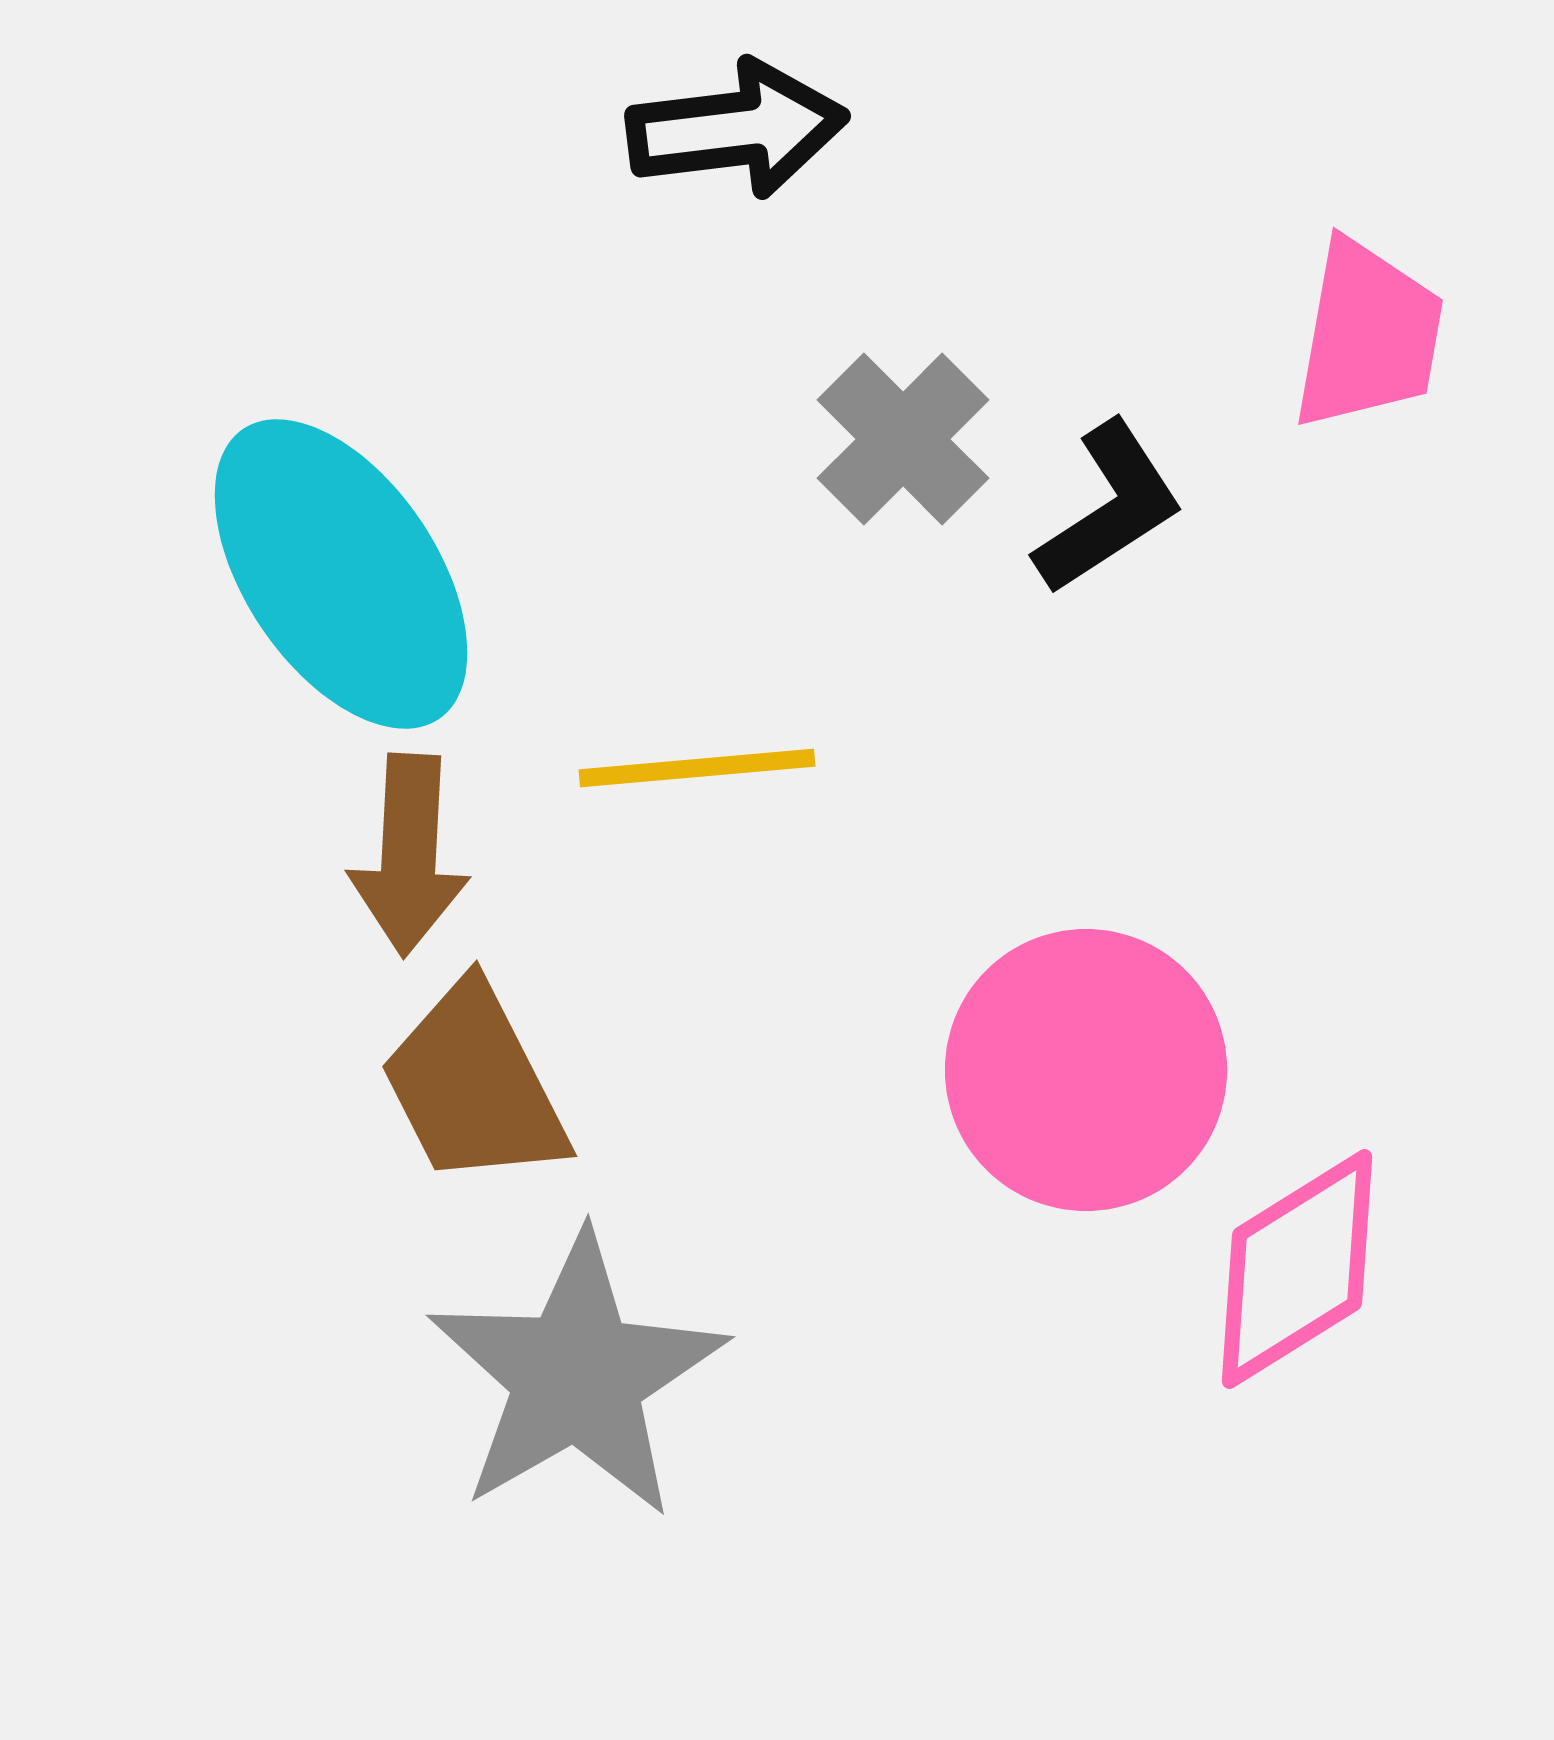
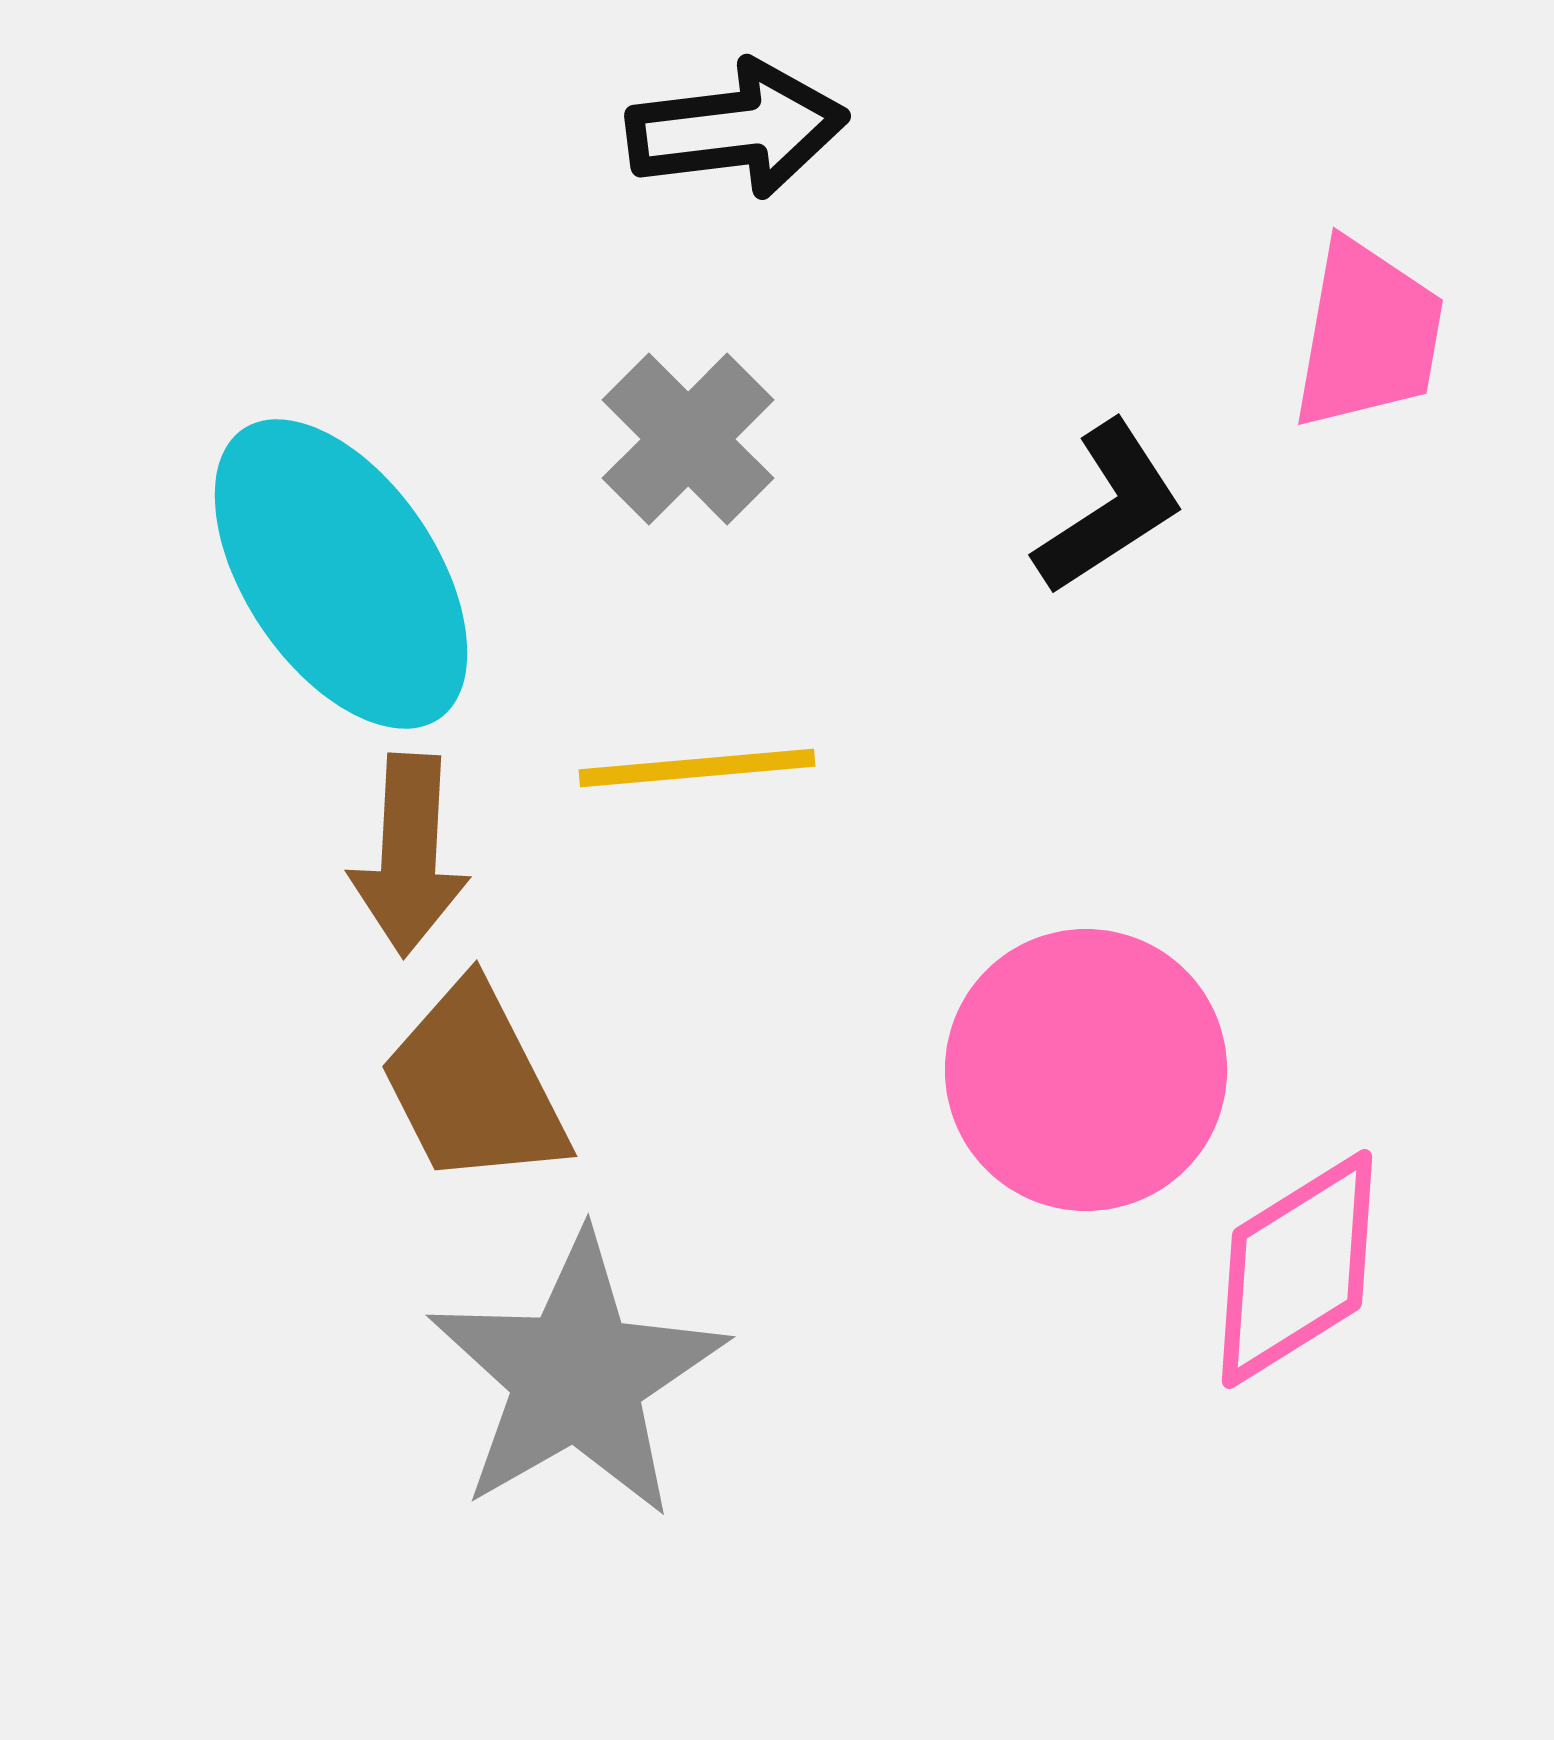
gray cross: moved 215 px left
